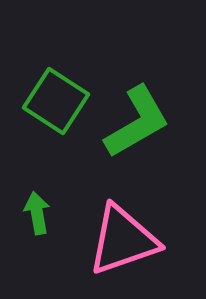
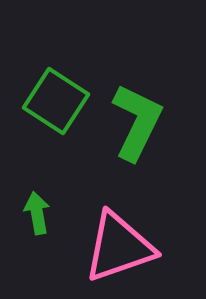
green L-shape: rotated 34 degrees counterclockwise
pink triangle: moved 4 px left, 7 px down
